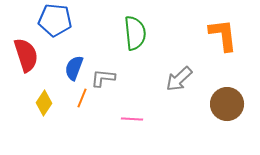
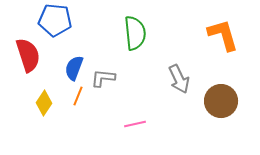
orange L-shape: rotated 9 degrees counterclockwise
red semicircle: moved 2 px right
gray arrow: rotated 72 degrees counterclockwise
orange line: moved 4 px left, 2 px up
brown circle: moved 6 px left, 3 px up
pink line: moved 3 px right, 5 px down; rotated 15 degrees counterclockwise
